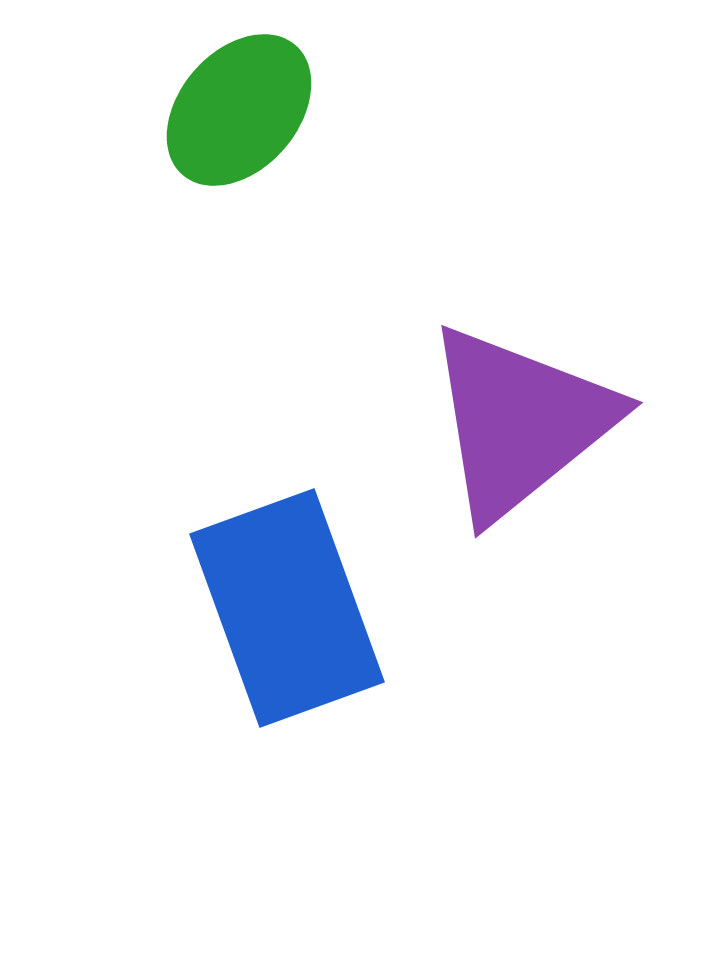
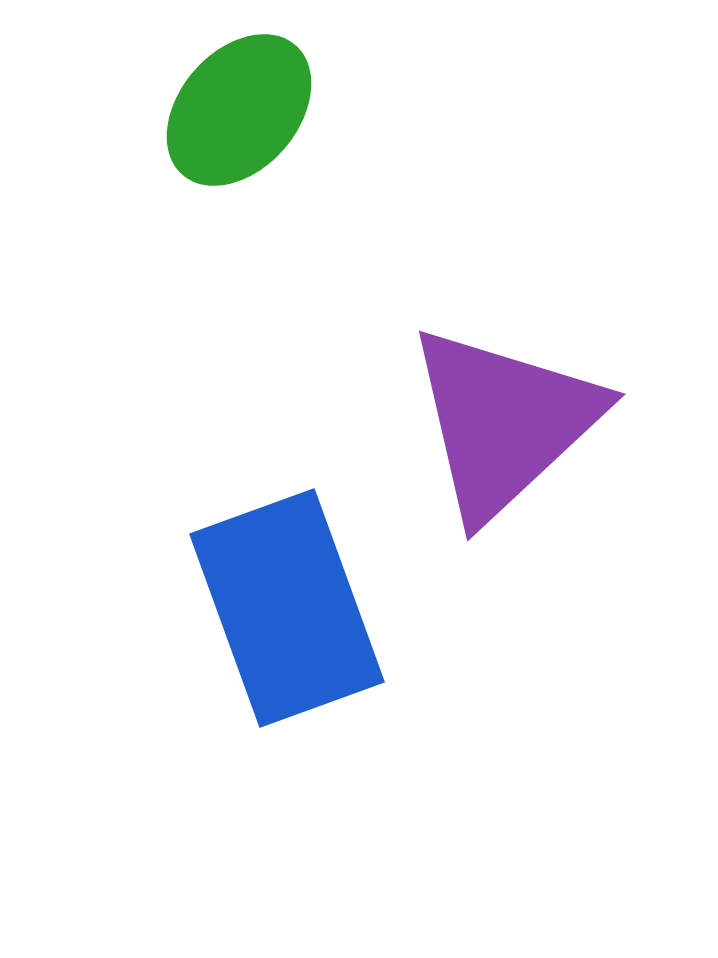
purple triangle: moved 16 px left; rotated 4 degrees counterclockwise
